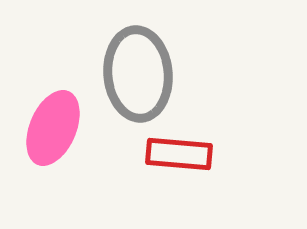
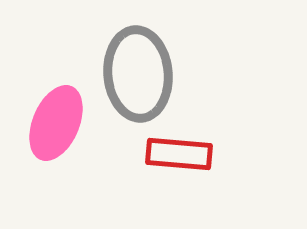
pink ellipse: moved 3 px right, 5 px up
